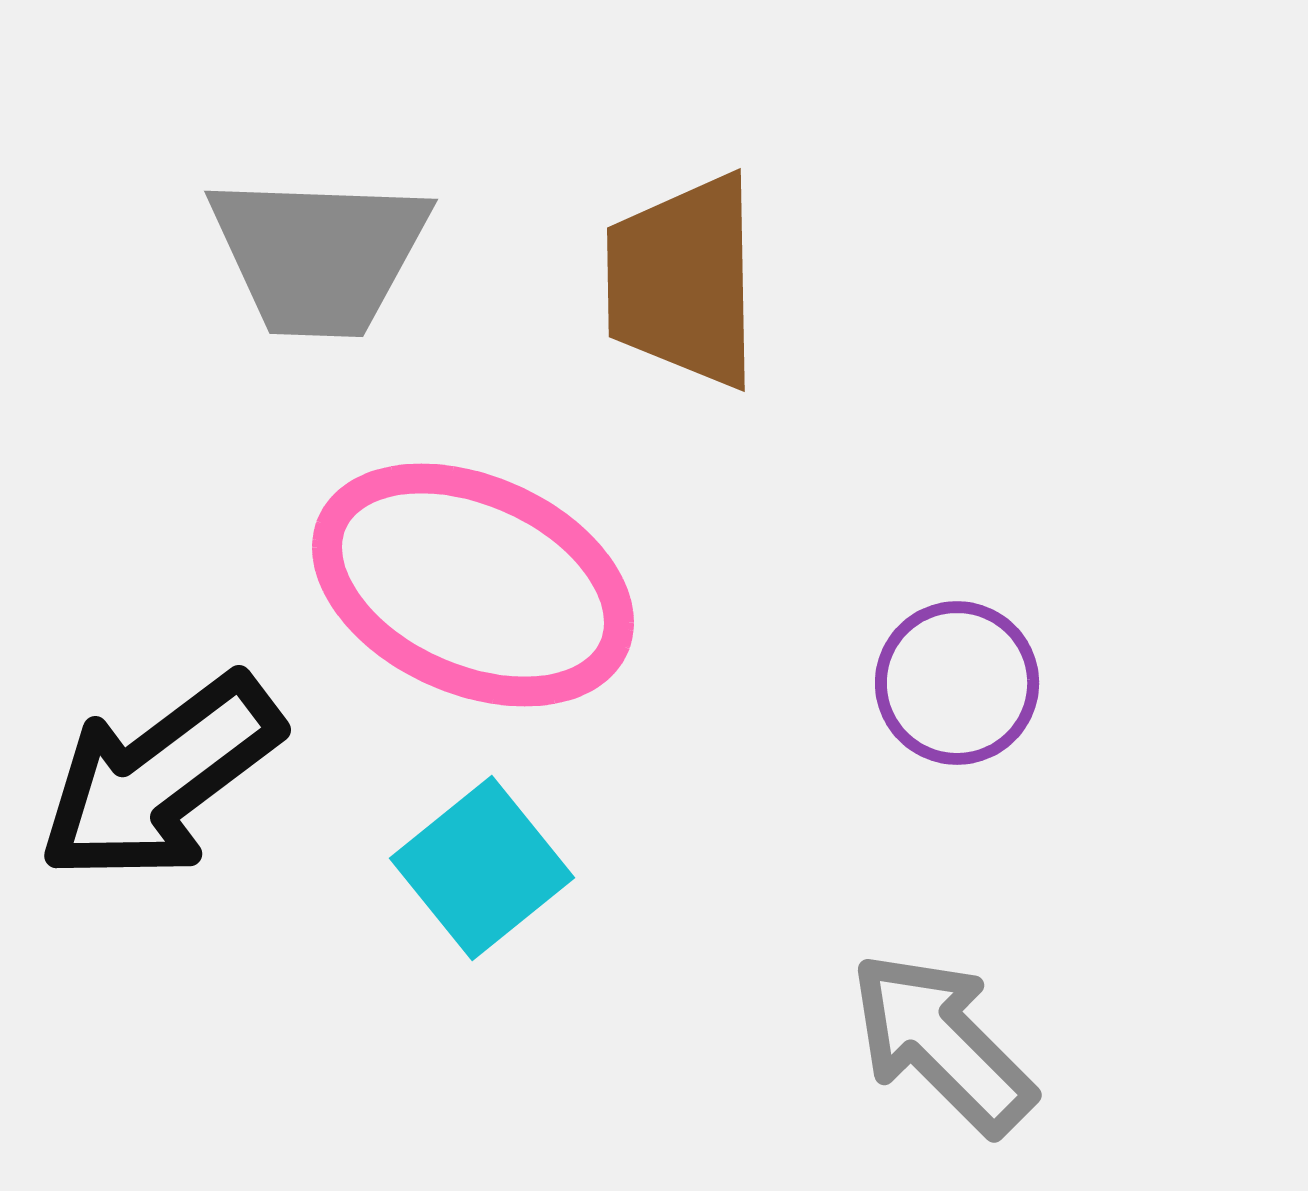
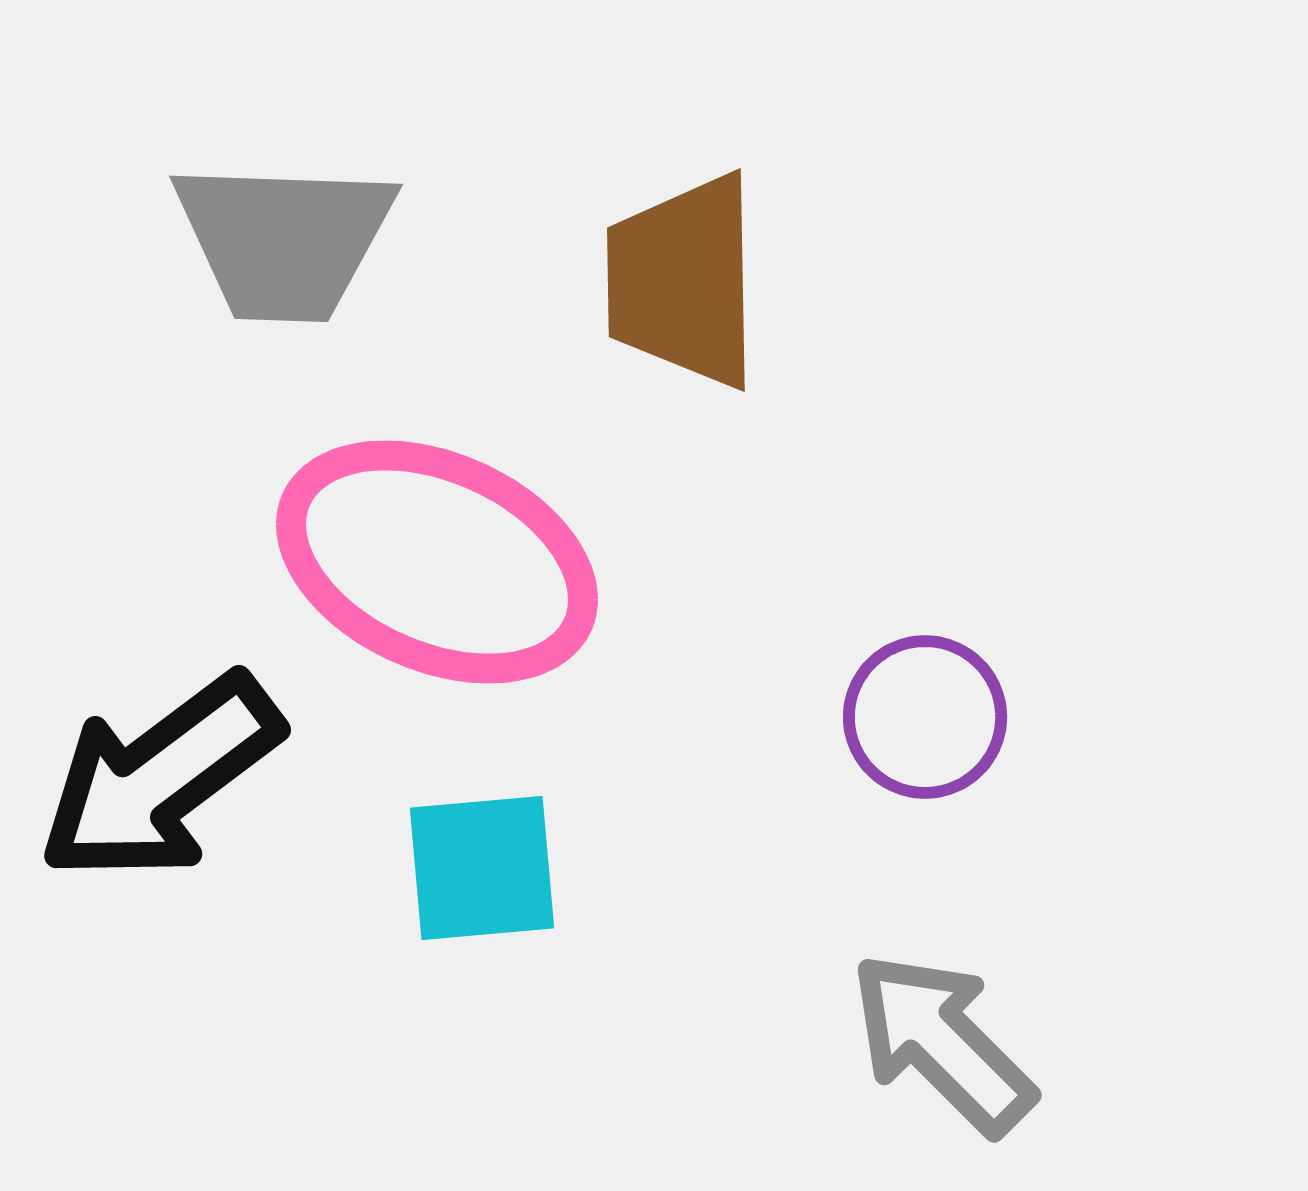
gray trapezoid: moved 35 px left, 15 px up
pink ellipse: moved 36 px left, 23 px up
purple circle: moved 32 px left, 34 px down
cyan square: rotated 34 degrees clockwise
